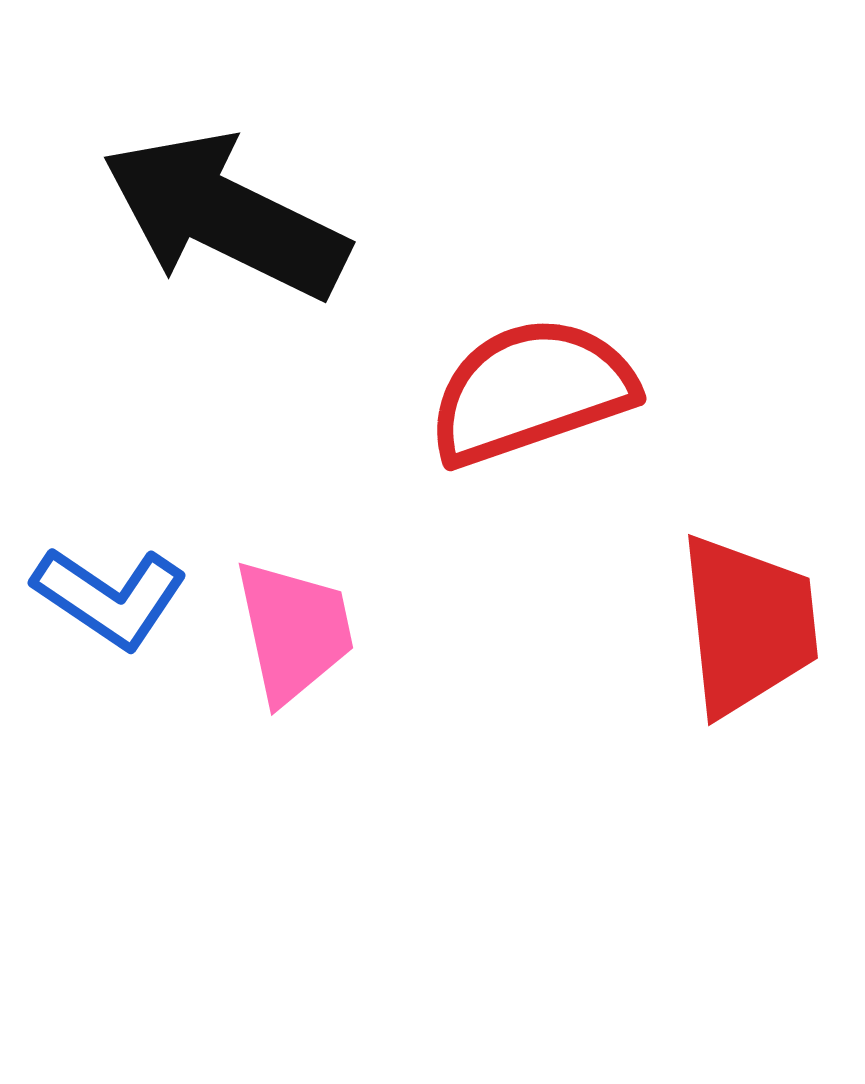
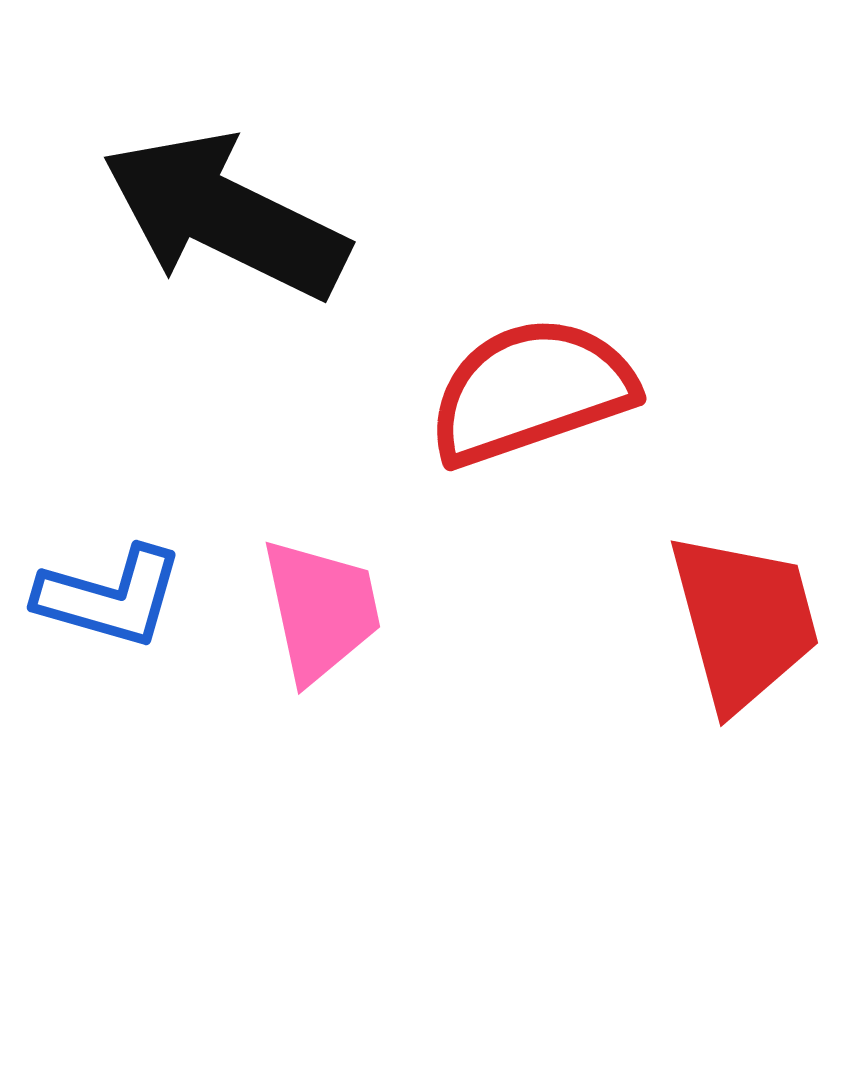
blue L-shape: rotated 18 degrees counterclockwise
red trapezoid: moved 4 px left, 4 px up; rotated 9 degrees counterclockwise
pink trapezoid: moved 27 px right, 21 px up
